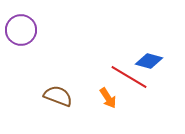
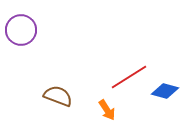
blue diamond: moved 16 px right, 30 px down
red line: rotated 63 degrees counterclockwise
orange arrow: moved 1 px left, 12 px down
